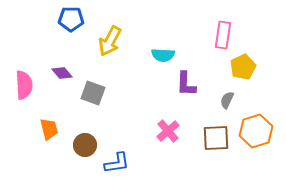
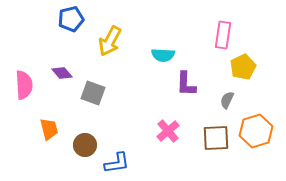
blue pentagon: rotated 15 degrees counterclockwise
